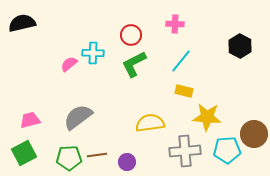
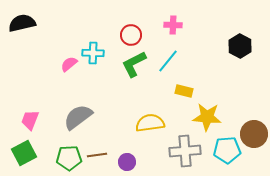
pink cross: moved 2 px left, 1 px down
cyan line: moved 13 px left
pink trapezoid: rotated 55 degrees counterclockwise
